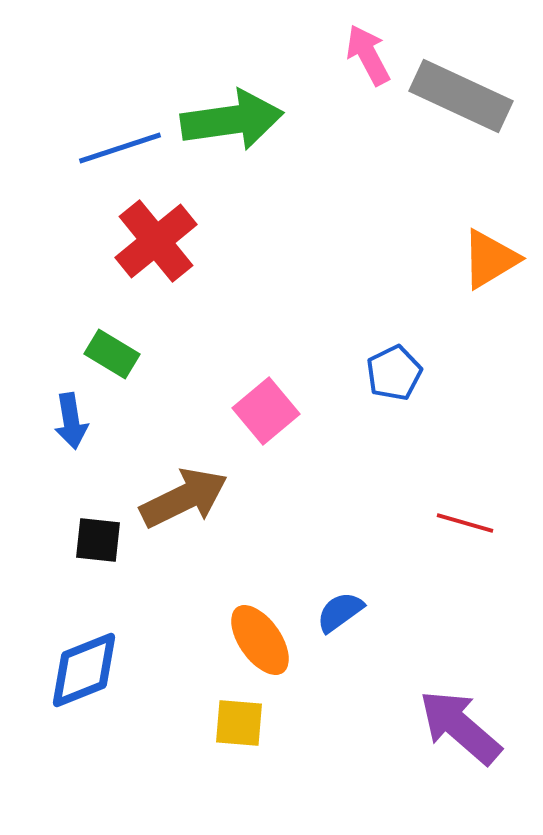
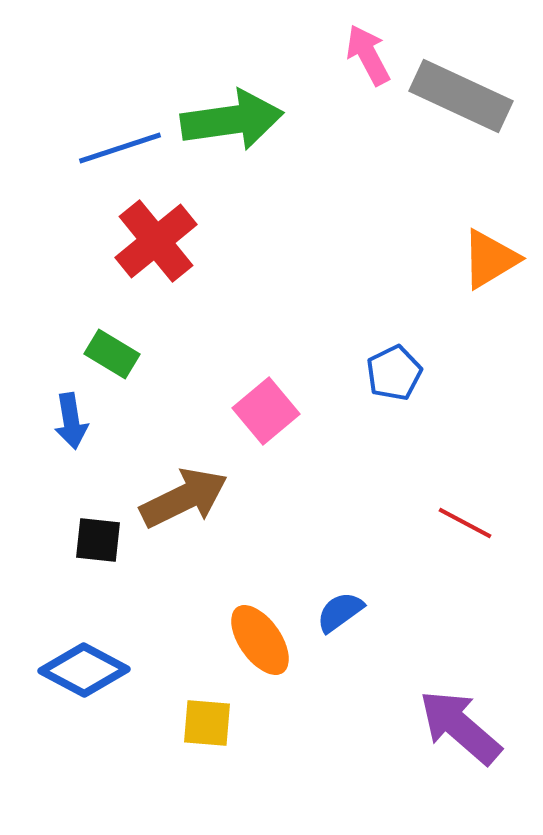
red line: rotated 12 degrees clockwise
blue diamond: rotated 50 degrees clockwise
yellow square: moved 32 px left
